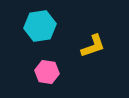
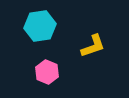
pink hexagon: rotated 15 degrees clockwise
